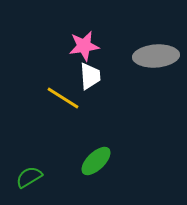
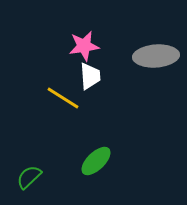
green semicircle: rotated 12 degrees counterclockwise
